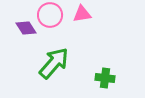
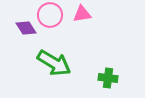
green arrow: rotated 80 degrees clockwise
green cross: moved 3 px right
